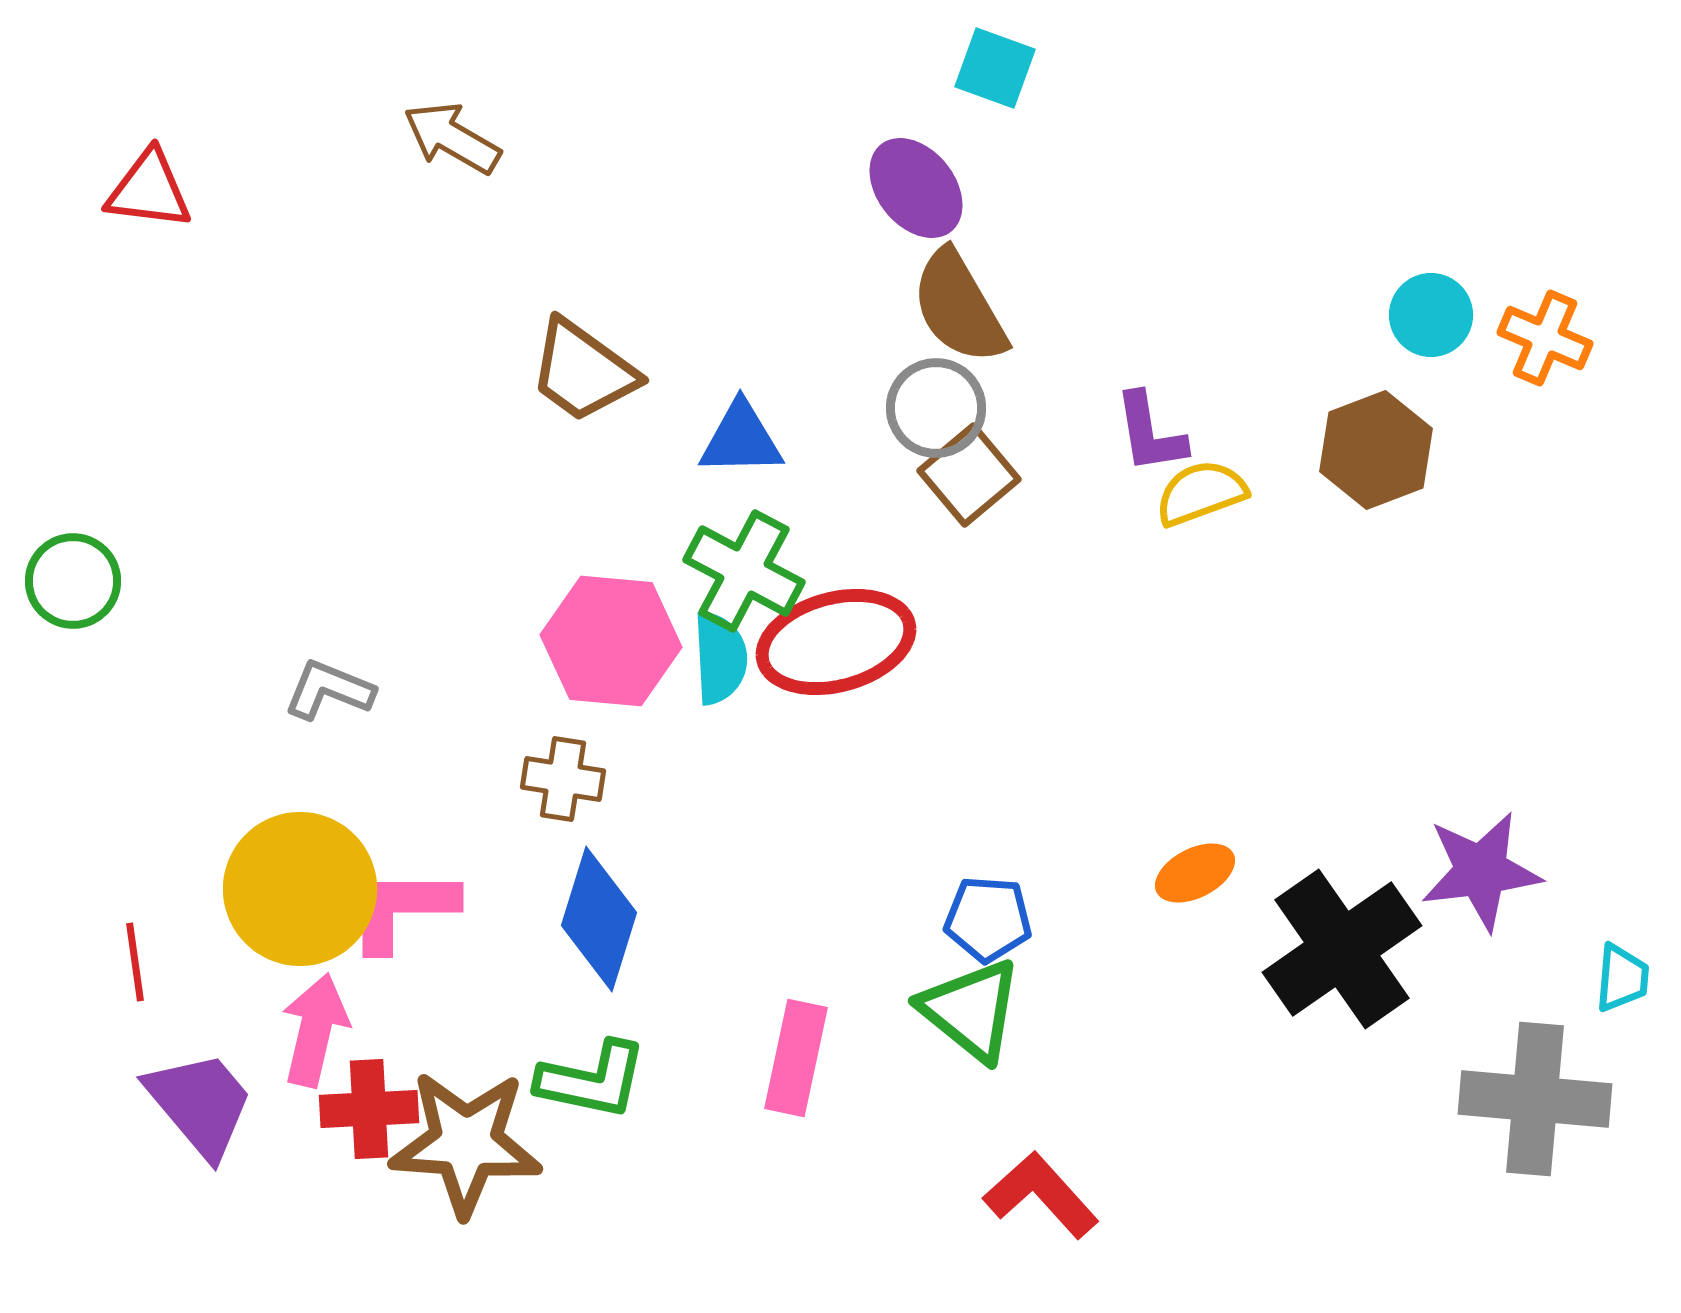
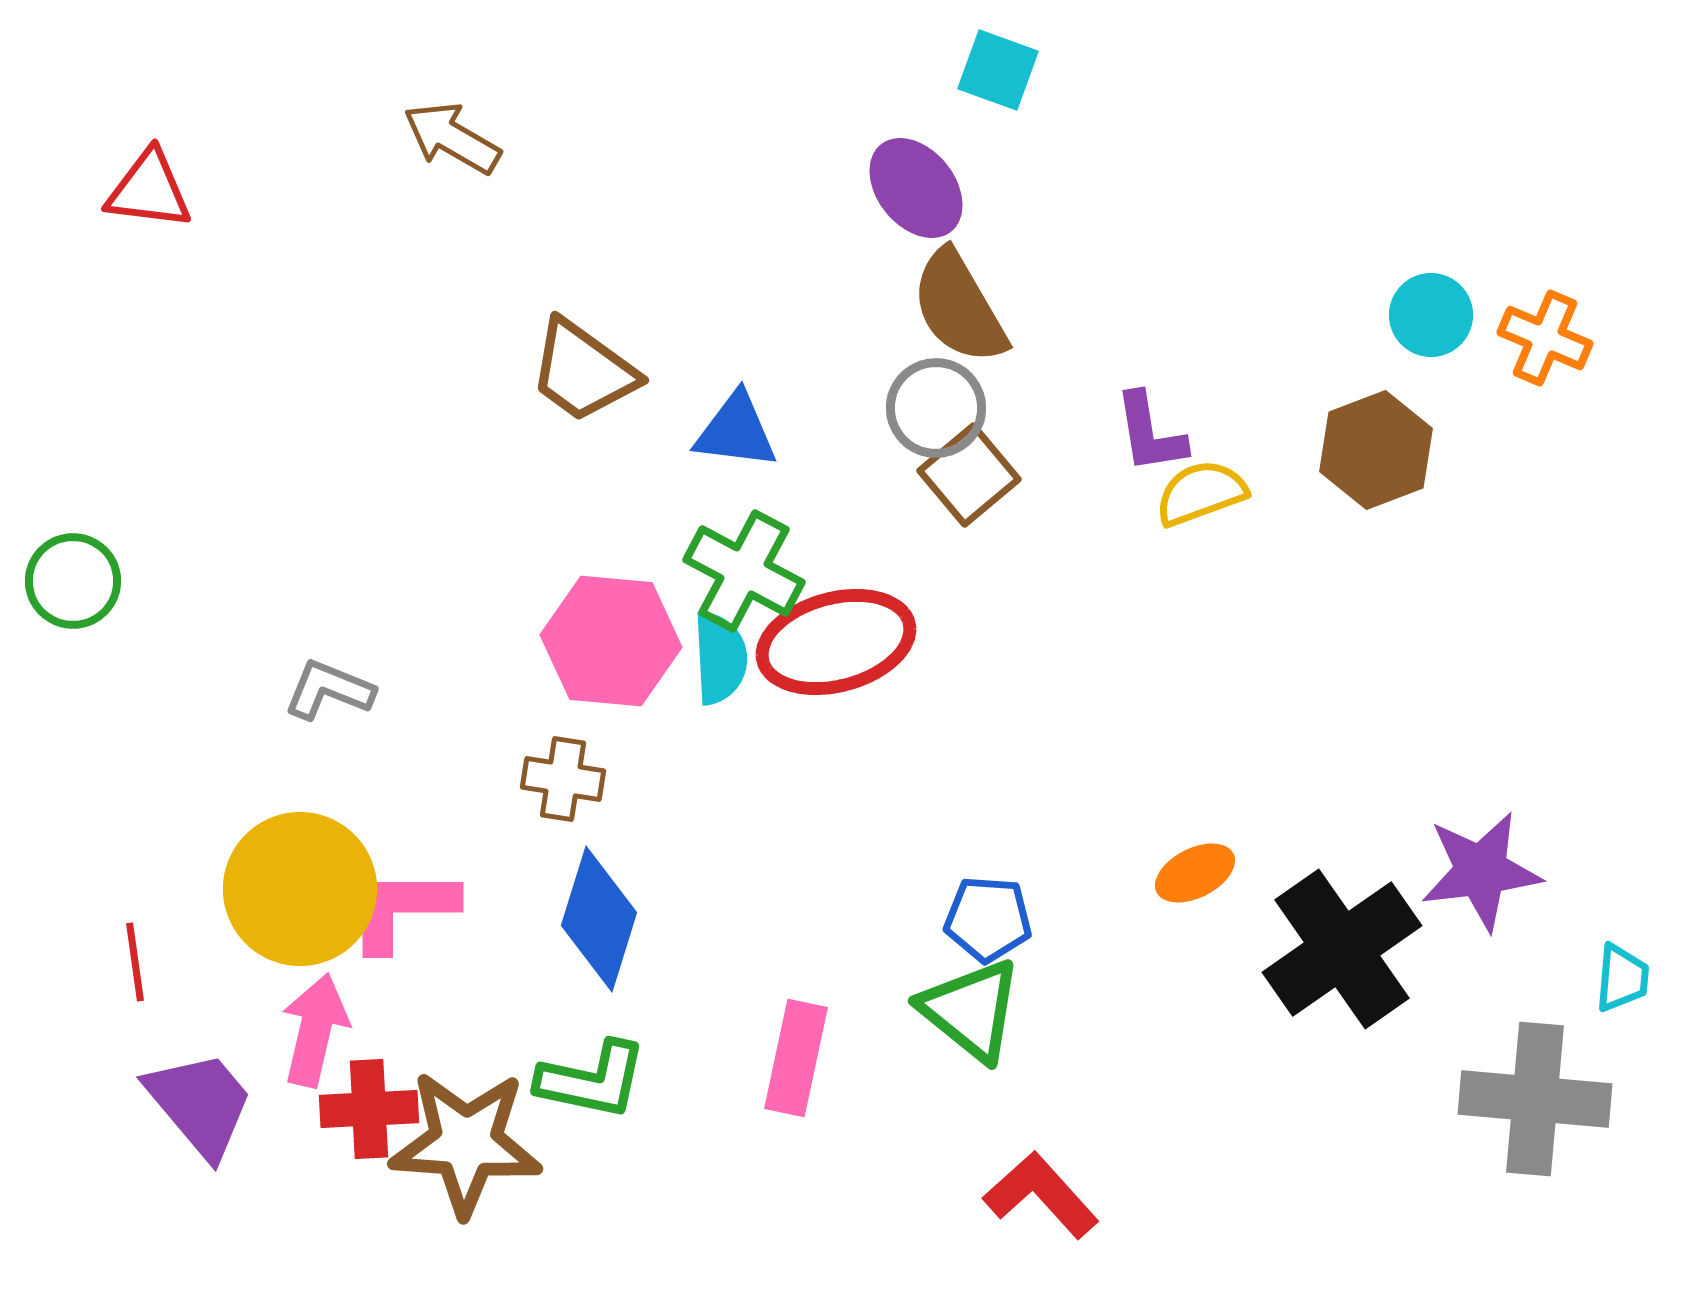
cyan square: moved 3 px right, 2 px down
blue triangle: moved 5 px left, 8 px up; rotated 8 degrees clockwise
